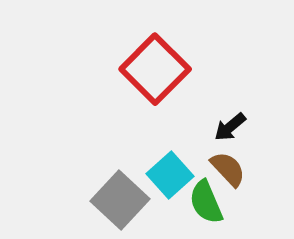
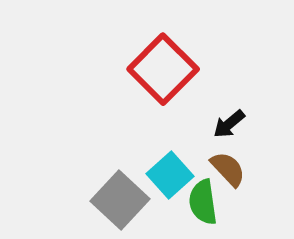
red square: moved 8 px right
black arrow: moved 1 px left, 3 px up
green semicircle: moved 3 px left; rotated 15 degrees clockwise
